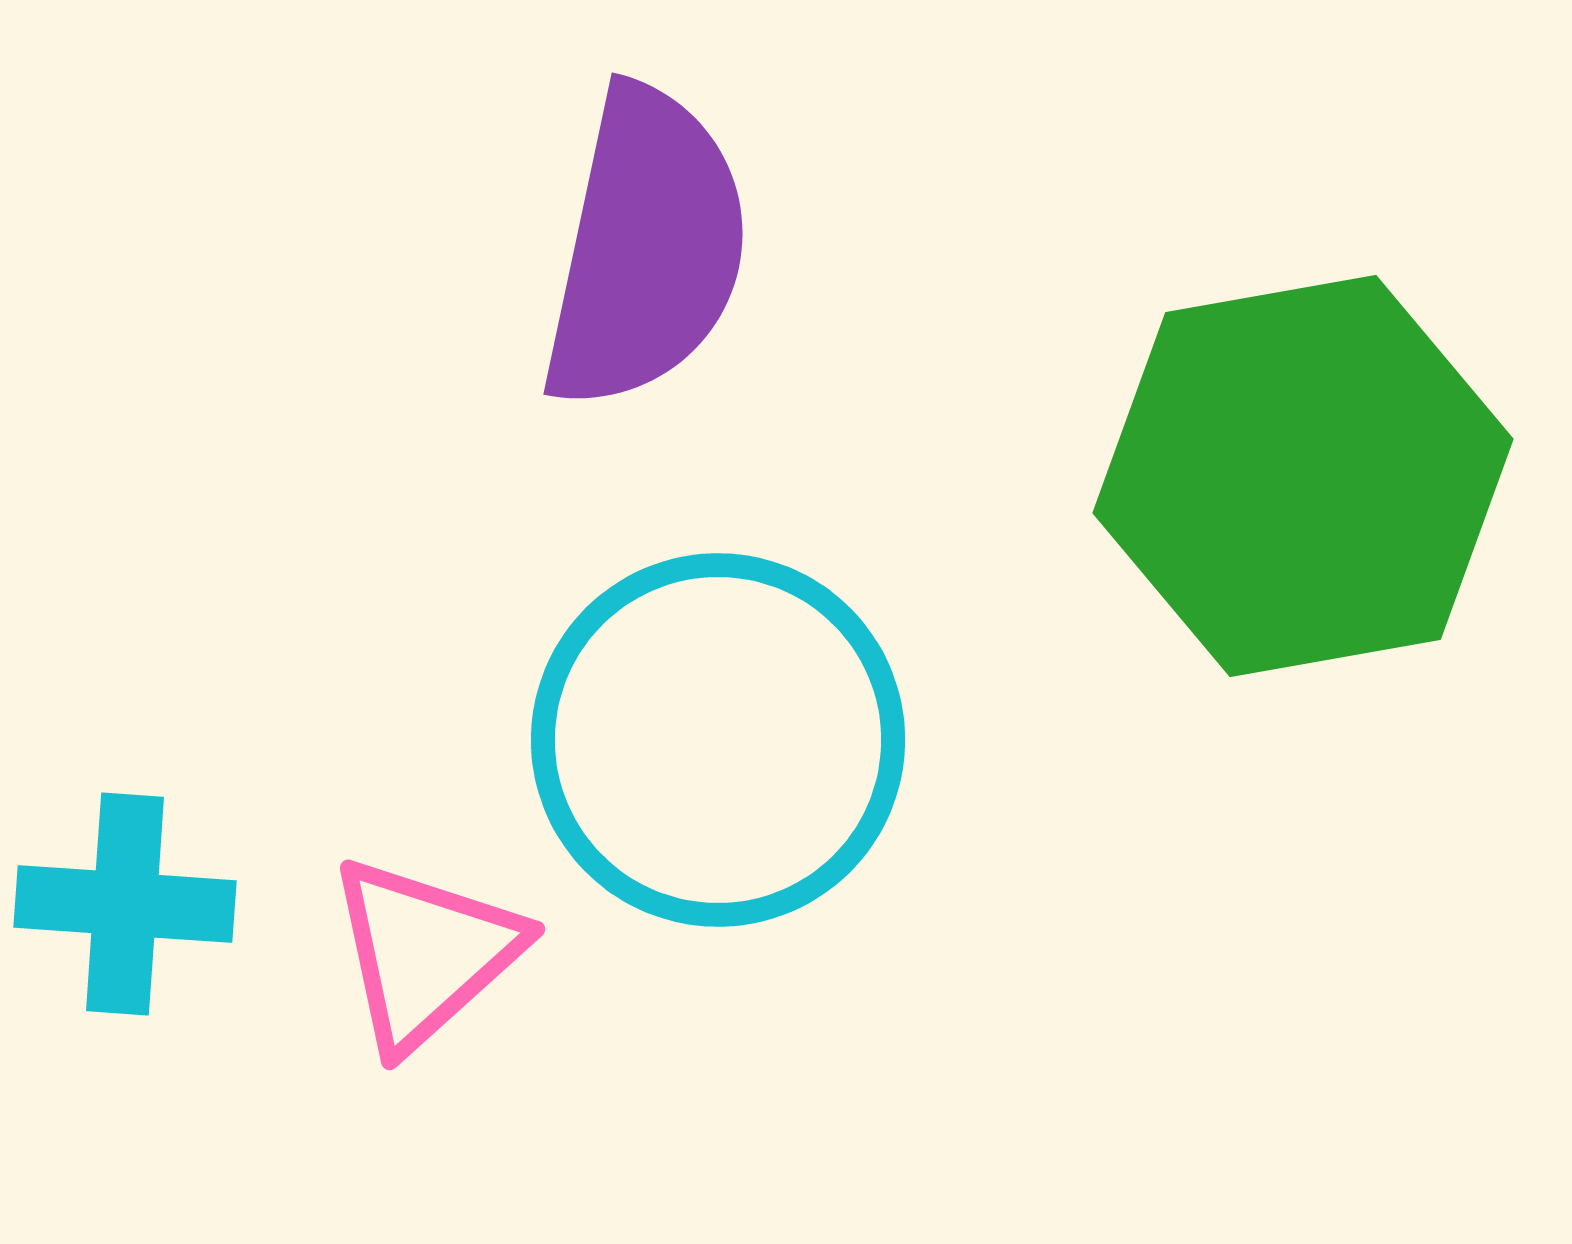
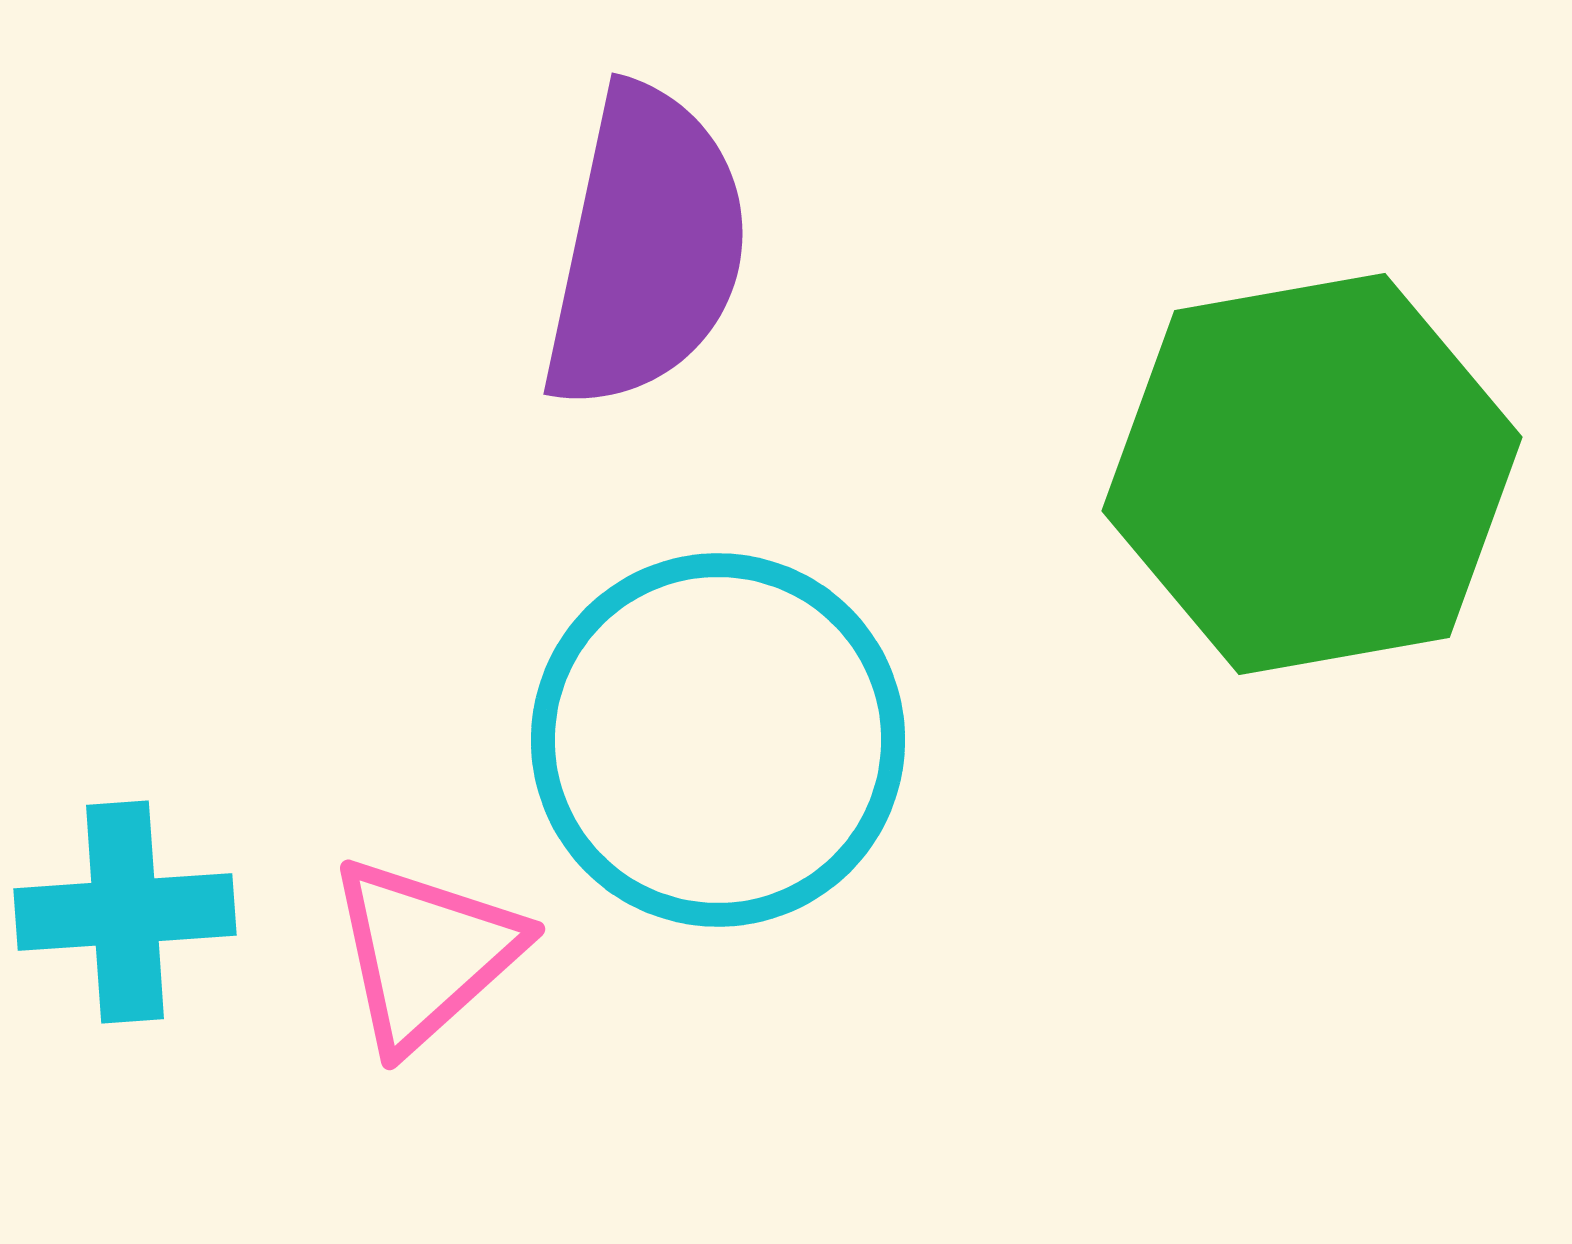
green hexagon: moved 9 px right, 2 px up
cyan cross: moved 8 px down; rotated 8 degrees counterclockwise
